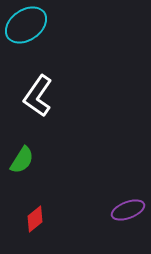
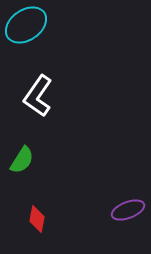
red diamond: moved 2 px right; rotated 40 degrees counterclockwise
